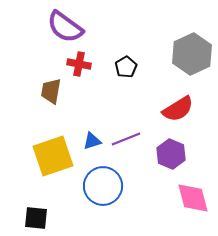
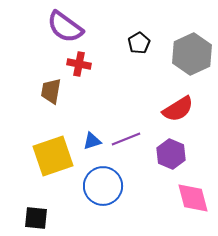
black pentagon: moved 13 px right, 24 px up
